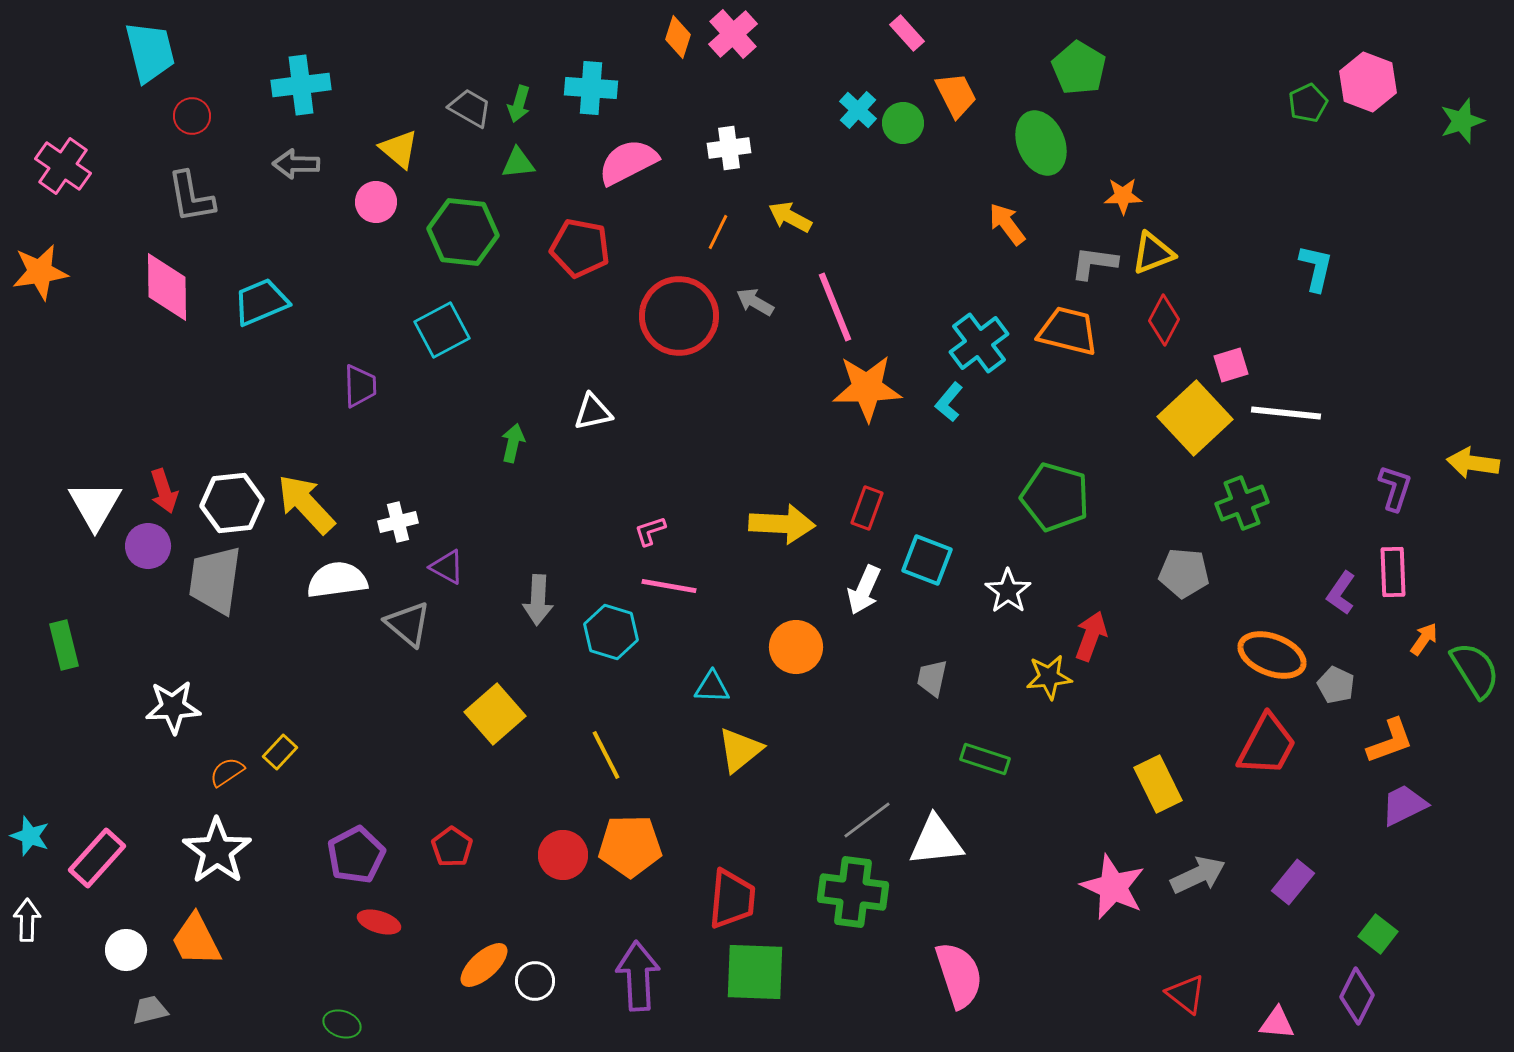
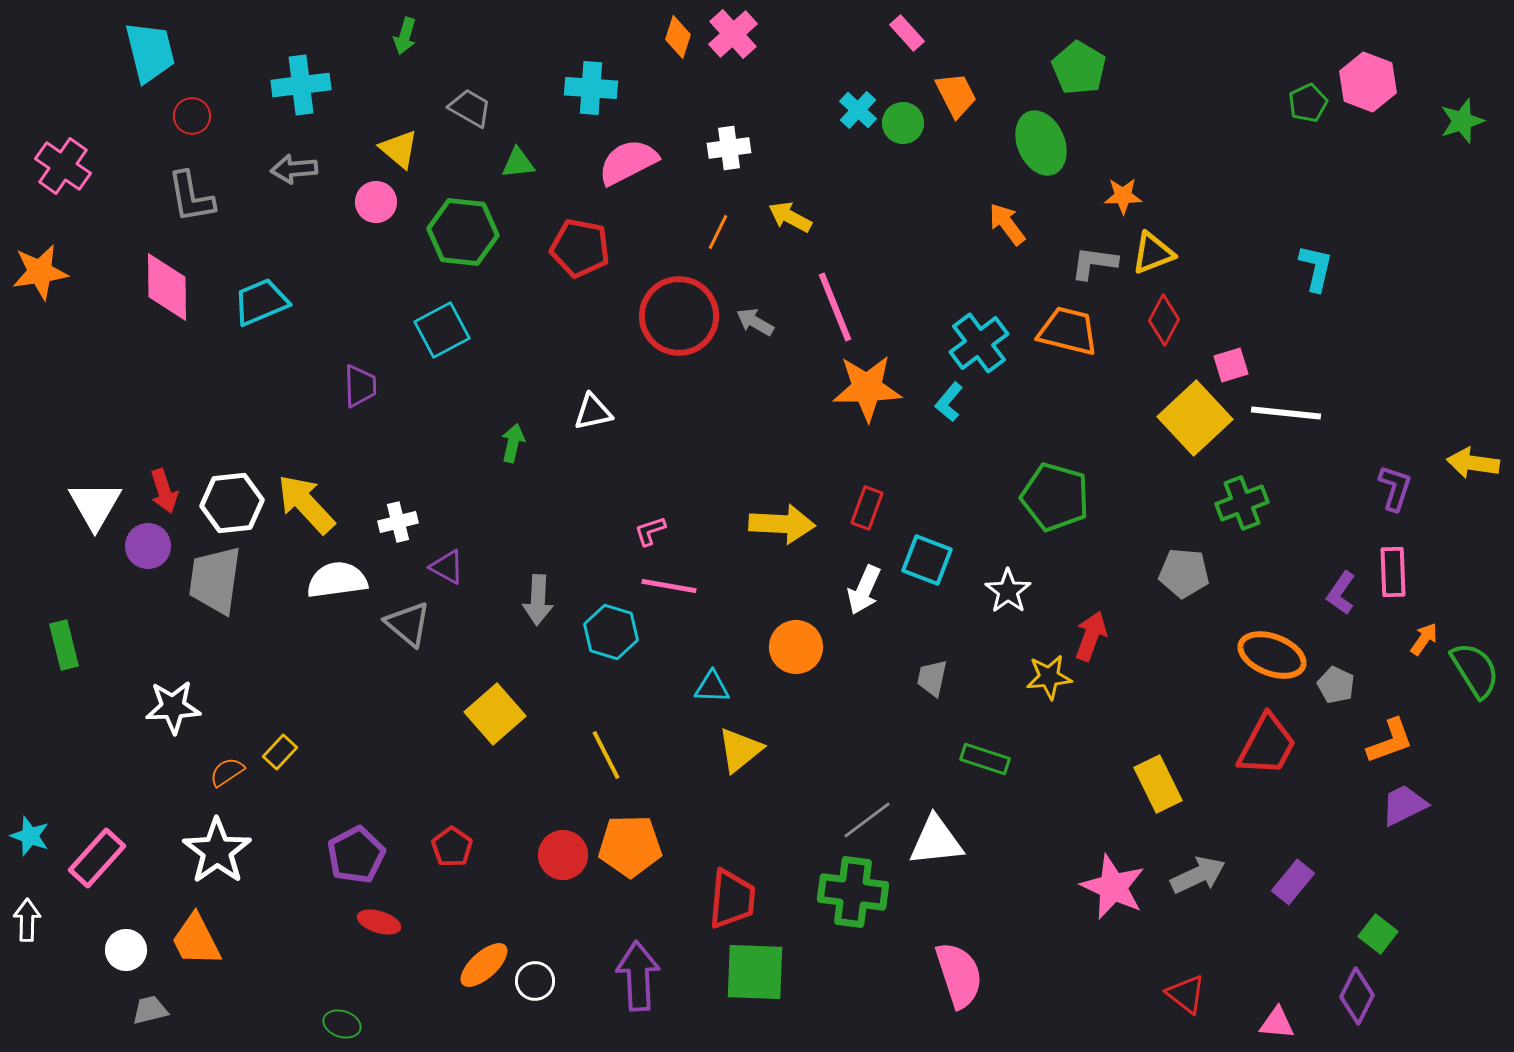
green arrow at (519, 104): moved 114 px left, 68 px up
gray arrow at (296, 164): moved 2 px left, 5 px down; rotated 6 degrees counterclockwise
gray arrow at (755, 302): moved 20 px down
